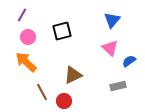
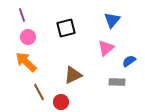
purple line: rotated 48 degrees counterclockwise
black square: moved 4 px right, 3 px up
pink triangle: moved 4 px left; rotated 36 degrees clockwise
gray rectangle: moved 1 px left, 4 px up; rotated 14 degrees clockwise
brown line: moved 3 px left
red circle: moved 3 px left, 1 px down
